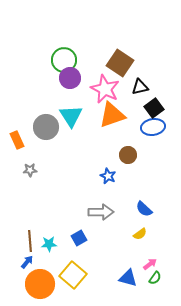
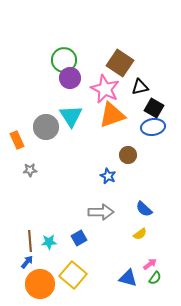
black square: rotated 24 degrees counterclockwise
cyan star: moved 2 px up
